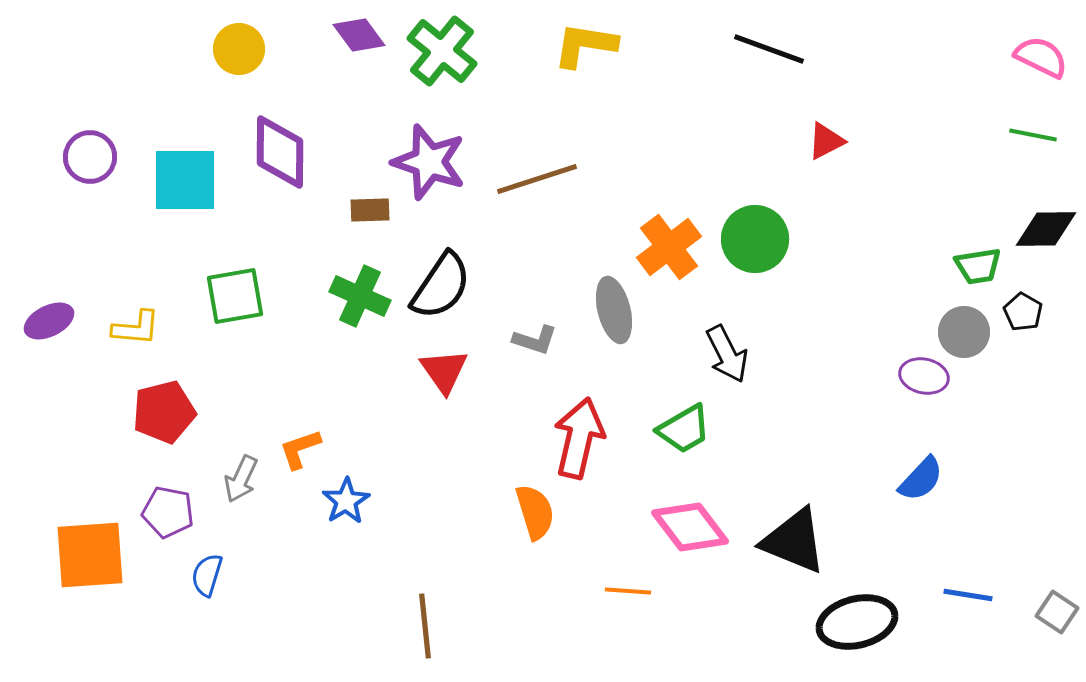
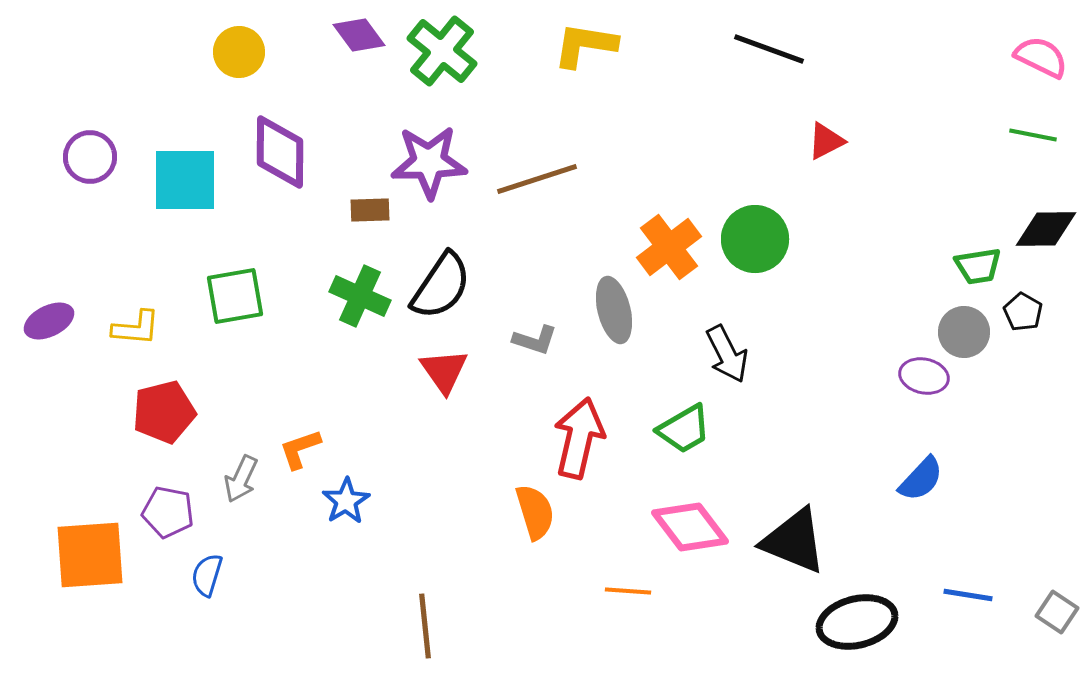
yellow circle at (239, 49): moved 3 px down
purple star at (429, 162): rotated 20 degrees counterclockwise
